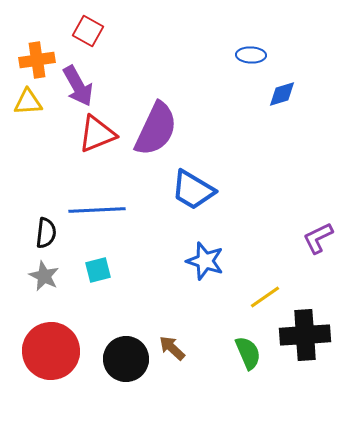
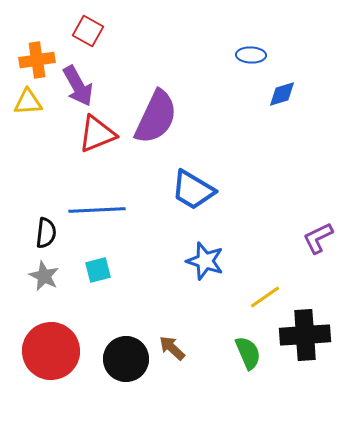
purple semicircle: moved 12 px up
